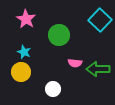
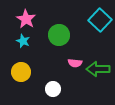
cyan star: moved 1 px left, 11 px up
